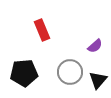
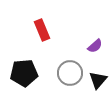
gray circle: moved 1 px down
